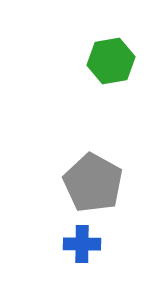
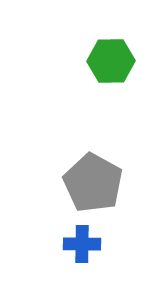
green hexagon: rotated 9 degrees clockwise
